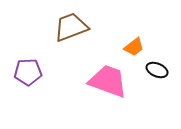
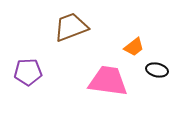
black ellipse: rotated 10 degrees counterclockwise
pink trapezoid: rotated 12 degrees counterclockwise
